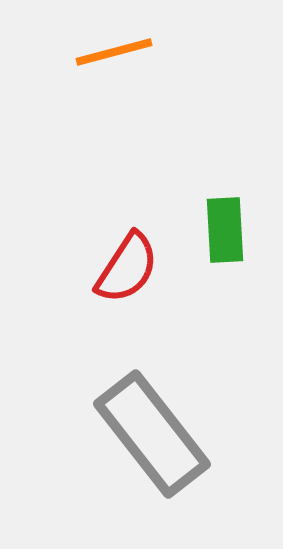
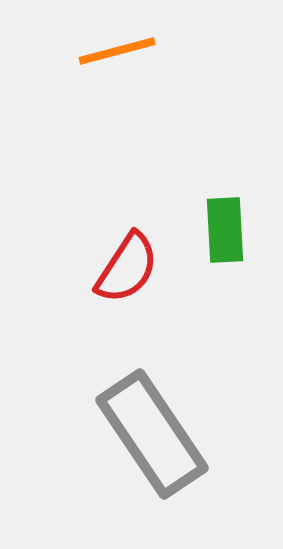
orange line: moved 3 px right, 1 px up
gray rectangle: rotated 4 degrees clockwise
